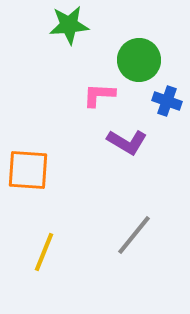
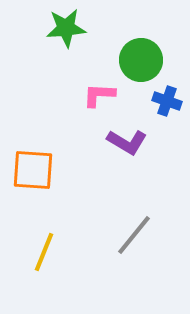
green star: moved 3 px left, 3 px down
green circle: moved 2 px right
orange square: moved 5 px right
